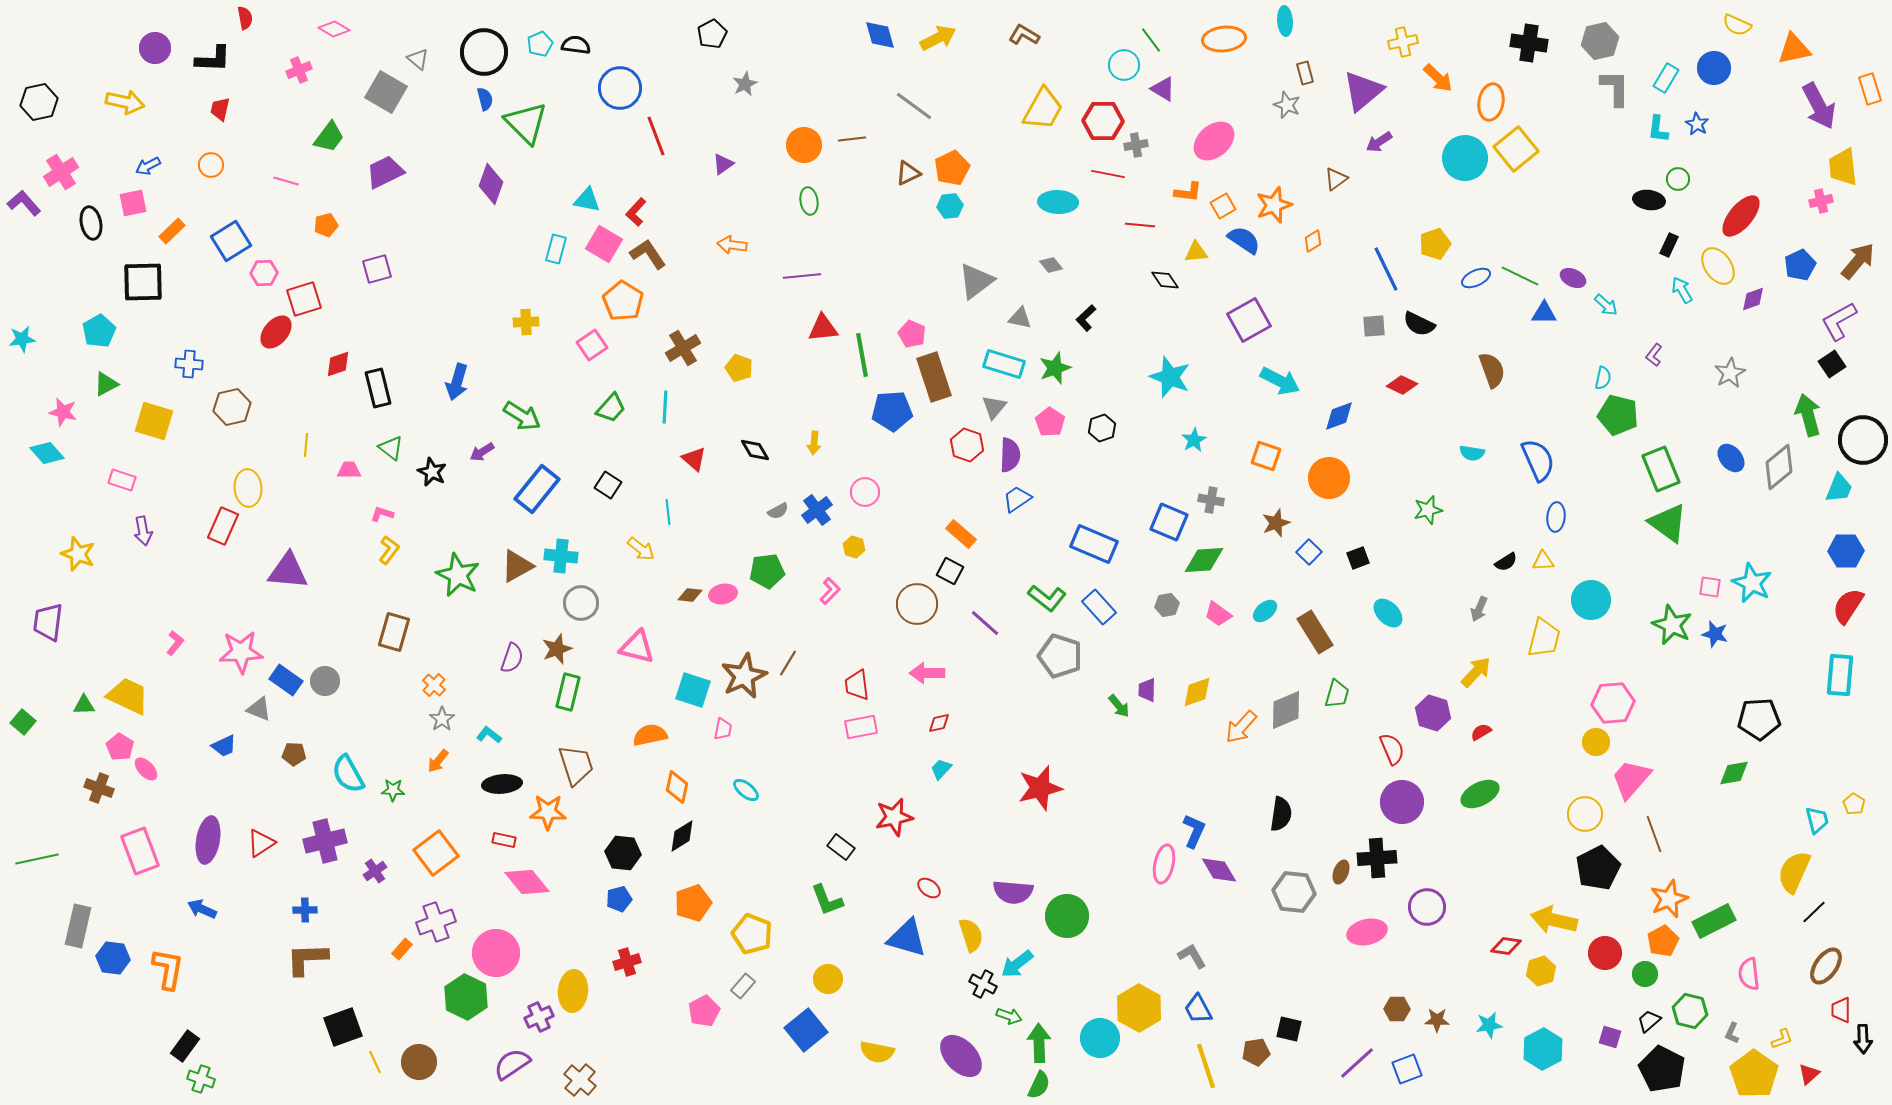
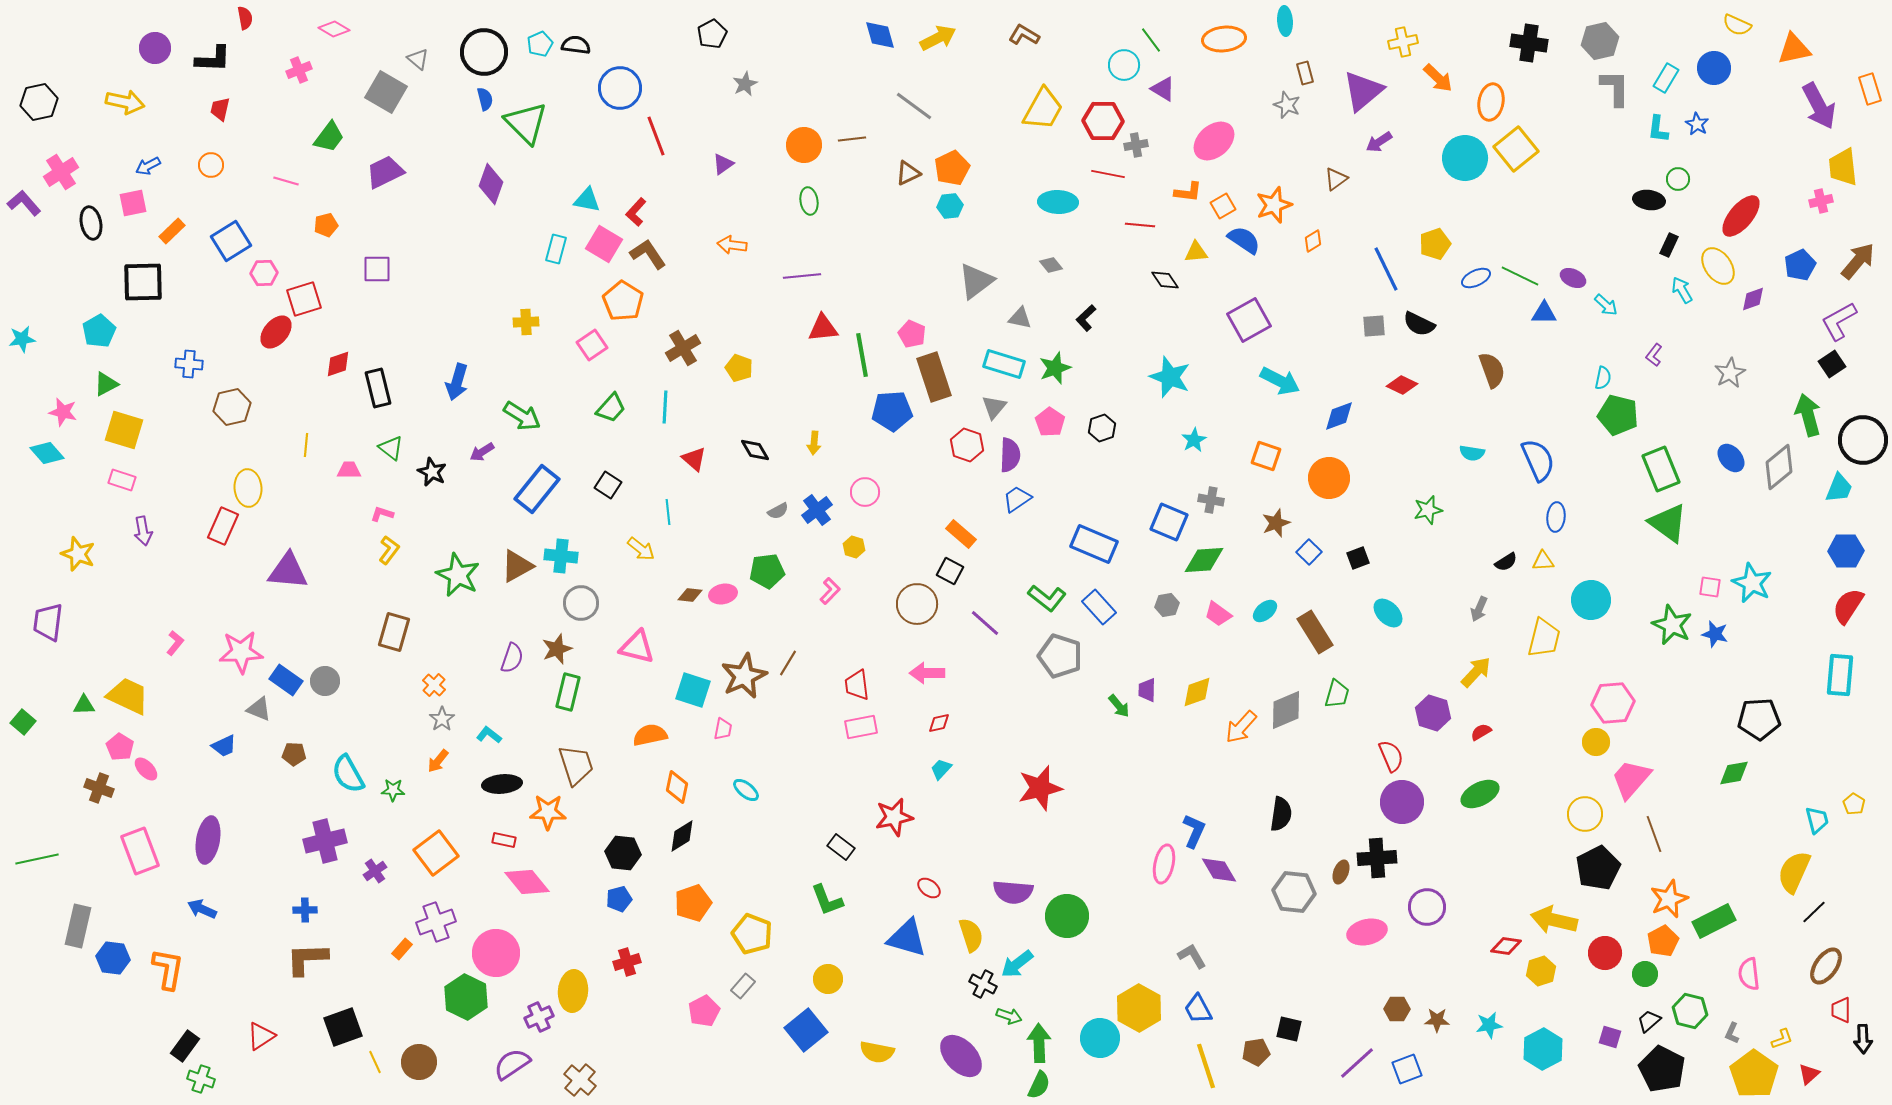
purple square at (377, 269): rotated 16 degrees clockwise
yellow square at (154, 421): moved 30 px left, 9 px down
red semicircle at (1392, 749): moved 1 px left, 7 px down
red triangle at (261, 843): moved 193 px down
